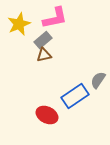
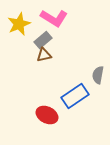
pink L-shape: moved 1 px left; rotated 44 degrees clockwise
gray semicircle: moved 5 px up; rotated 24 degrees counterclockwise
